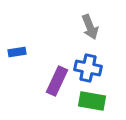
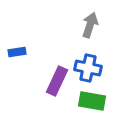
gray arrow: moved 2 px up; rotated 140 degrees counterclockwise
